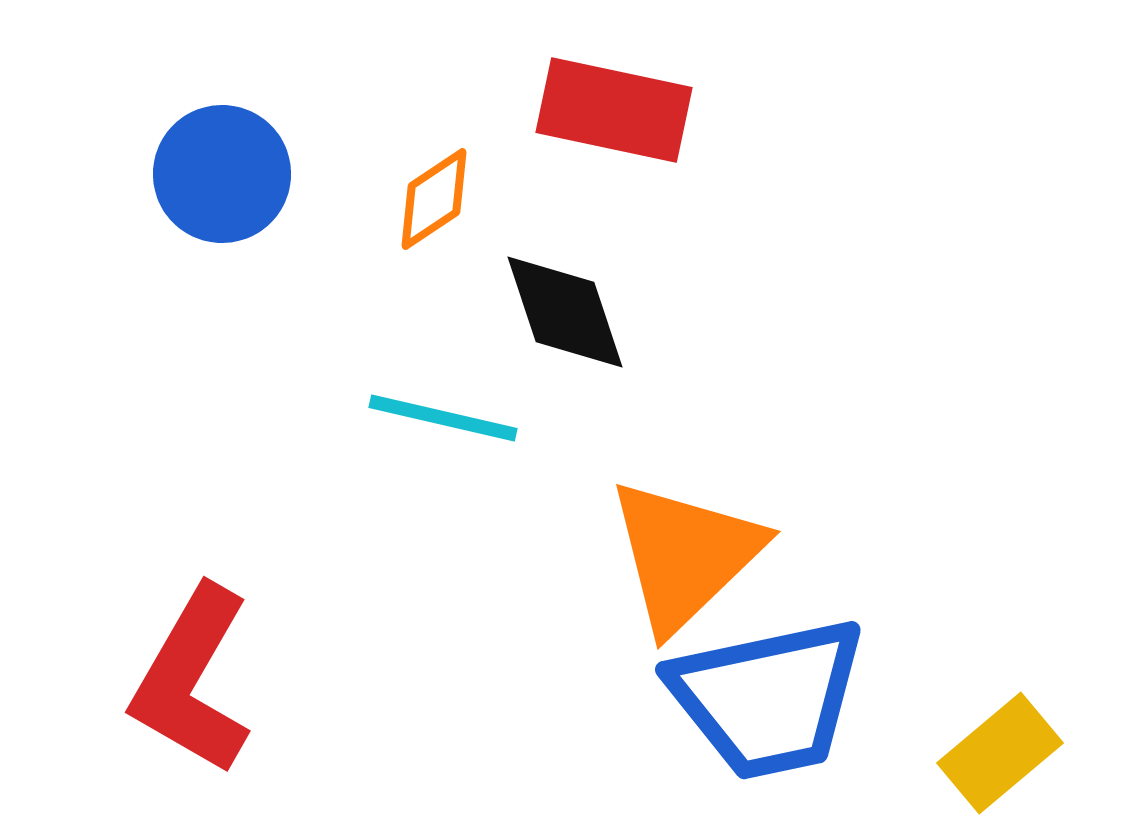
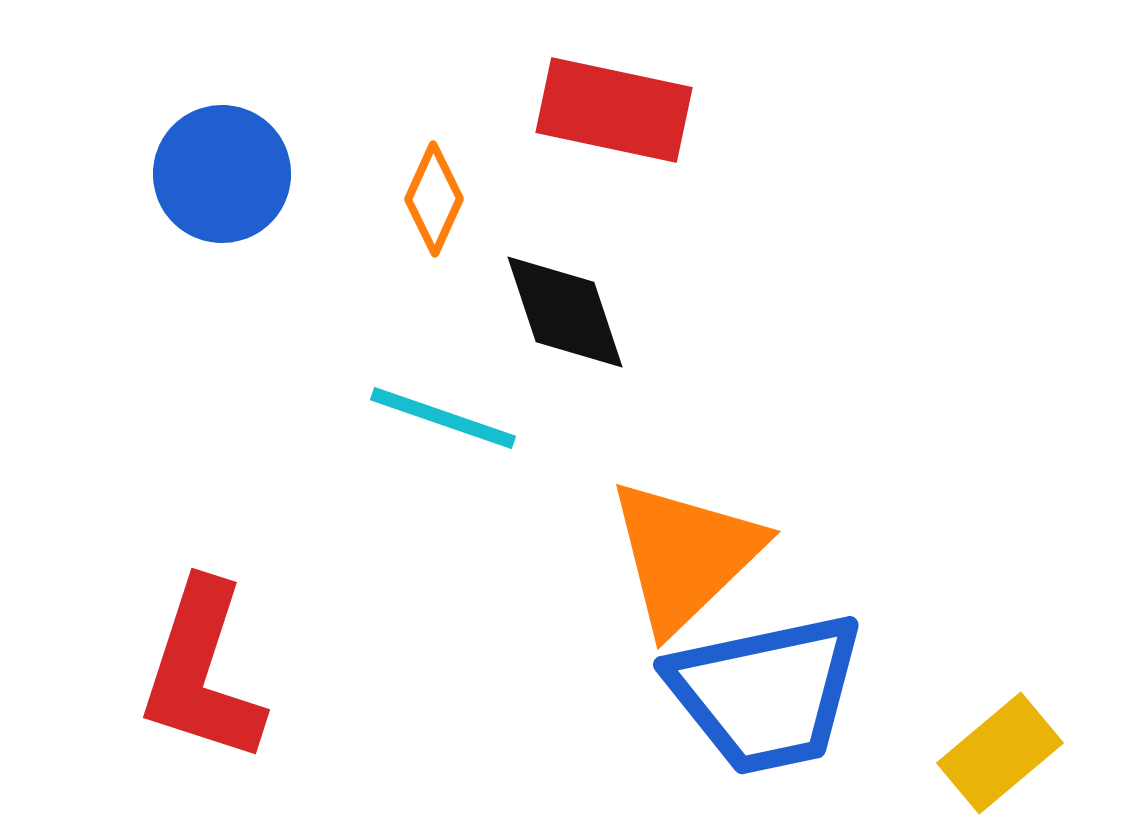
orange diamond: rotated 32 degrees counterclockwise
cyan line: rotated 6 degrees clockwise
red L-shape: moved 10 px right, 8 px up; rotated 12 degrees counterclockwise
blue trapezoid: moved 2 px left, 5 px up
